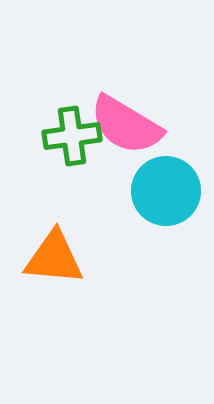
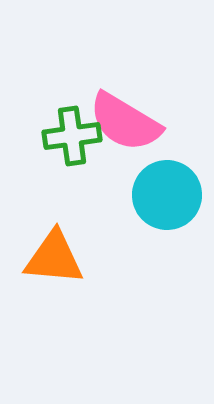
pink semicircle: moved 1 px left, 3 px up
cyan circle: moved 1 px right, 4 px down
